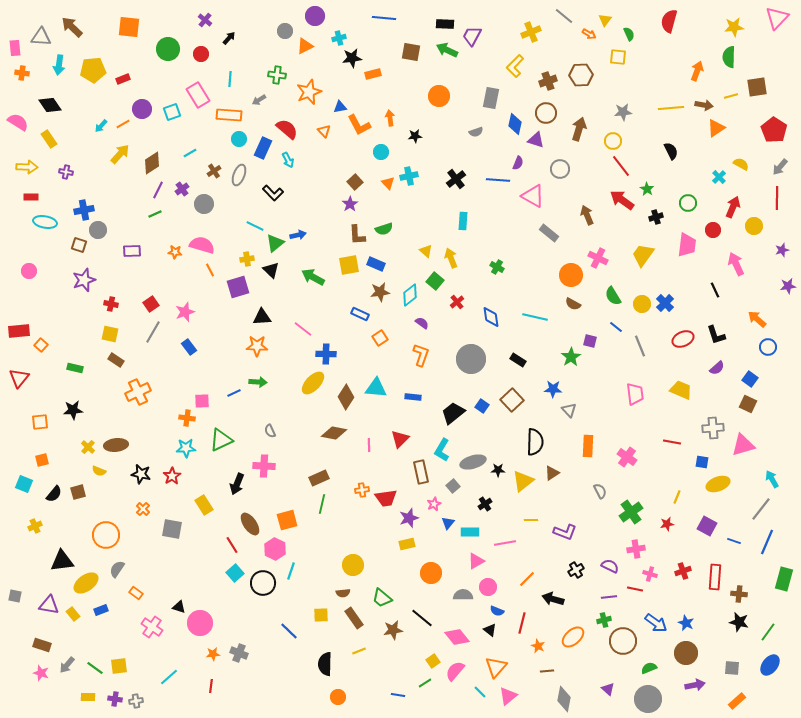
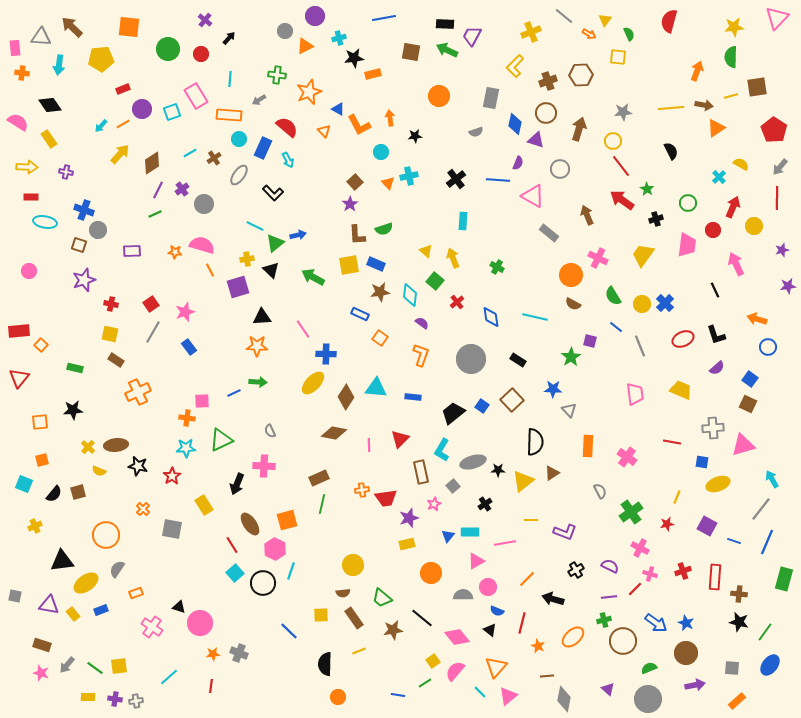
blue line at (384, 18): rotated 15 degrees counterclockwise
green semicircle at (729, 57): moved 2 px right
black star at (352, 58): moved 2 px right
yellow pentagon at (93, 70): moved 8 px right, 11 px up
red rectangle at (123, 79): moved 10 px down
pink rectangle at (198, 95): moved 2 px left, 1 px down
blue triangle at (340, 107): moved 2 px left, 2 px down; rotated 40 degrees clockwise
red semicircle at (287, 129): moved 2 px up
brown cross at (214, 171): moved 13 px up
gray ellipse at (239, 175): rotated 15 degrees clockwise
blue cross at (84, 210): rotated 30 degrees clockwise
black cross at (656, 217): moved 2 px down
yellow arrow at (451, 258): moved 2 px right
cyan diamond at (410, 295): rotated 45 degrees counterclockwise
orange arrow at (757, 319): rotated 24 degrees counterclockwise
pink line at (303, 329): rotated 18 degrees clockwise
orange square at (380, 338): rotated 21 degrees counterclockwise
black star at (141, 474): moved 3 px left, 8 px up
blue triangle at (448, 523): moved 13 px down
pink cross at (636, 549): moved 4 px right, 1 px up; rotated 36 degrees clockwise
red line at (635, 589): rotated 56 degrees counterclockwise
orange rectangle at (136, 593): rotated 56 degrees counterclockwise
green line at (768, 632): moved 3 px left
brown line at (547, 671): moved 5 px down
